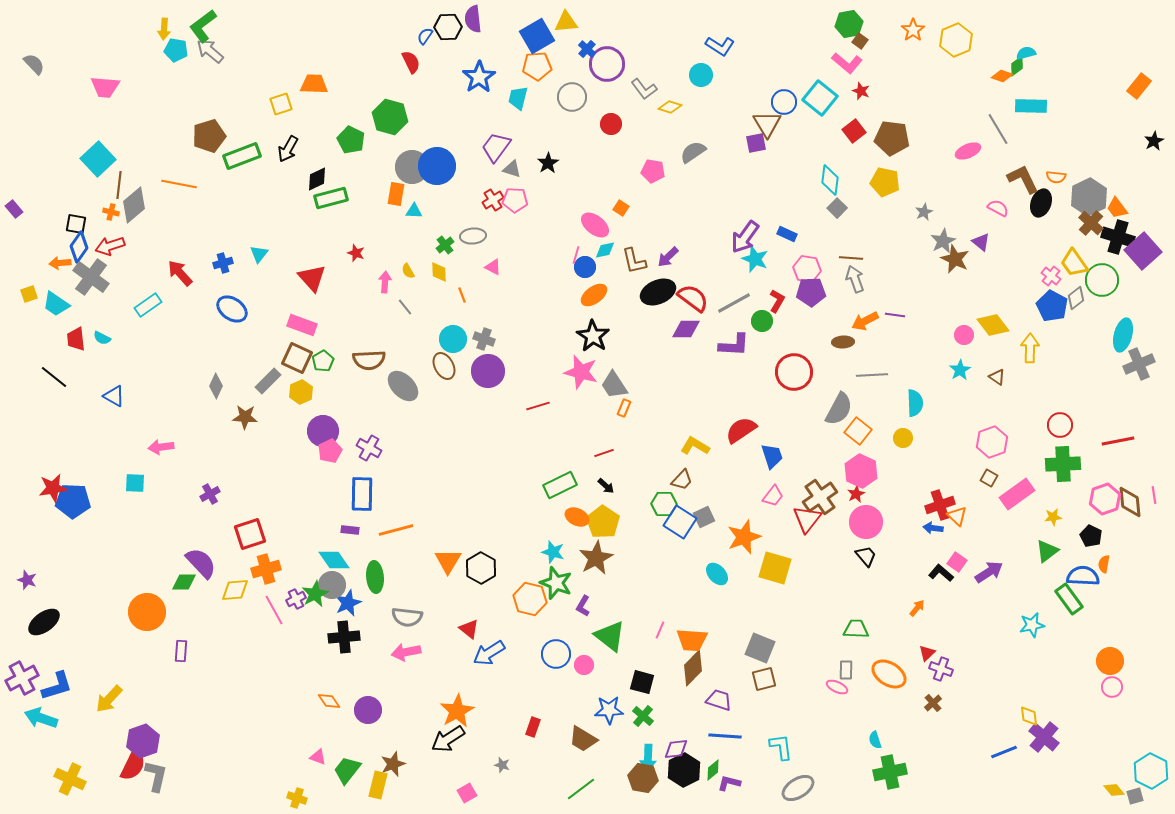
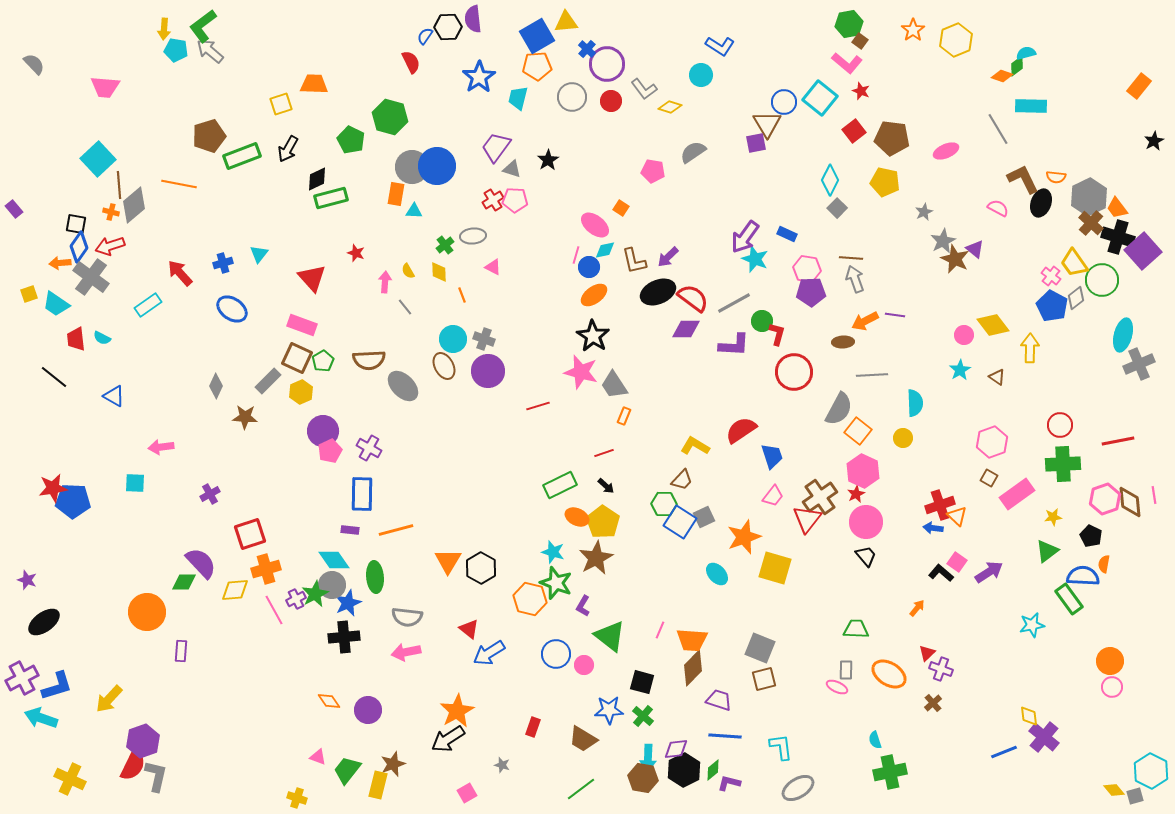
red circle at (611, 124): moved 23 px up
pink ellipse at (968, 151): moved 22 px left
black star at (548, 163): moved 3 px up
cyan diamond at (830, 180): rotated 20 degrees clockwise
brown line at (119, 185): rotated 12 degrees counterclockwise
purple triangle at (981, 242): moved 6 px left, 7 px down
blue circle at (585, 267): moved 4 px right
red L-shape at (777, 301): moved 33 px down; rotated 15 degrees counterclockwise
orange rectangle at (624, 408): moved 8 px down
pink hexagon at (861, 471): moved 2 px right
